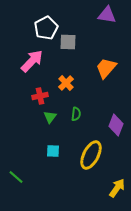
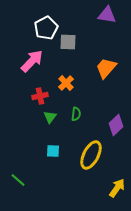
purple diamond: rotated 25 degrees clockwise
green line: moved 2 px right, 3 px down
